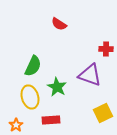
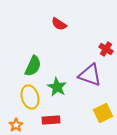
red cross: rotated 32 degrees clockwise
